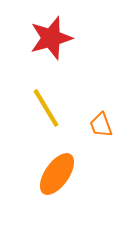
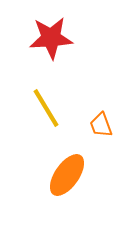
red star: rotated 12 degrees clockwise
orange ellipse: moved 10 px right, 1 px down
